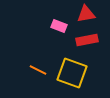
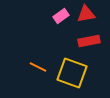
pink rectangle: moved 2 px right, 10 px up; rotated 56 degrees counterclockwise
red rectangle: moved 2 px right, 1 px down
orange line: moved 3 px up
